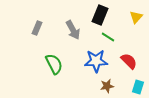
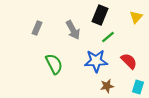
green line: rotated 72 degrees counterclockwise
